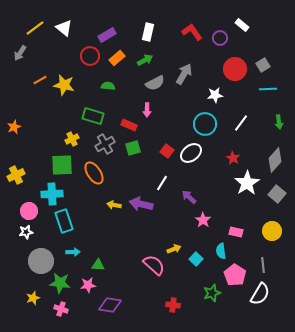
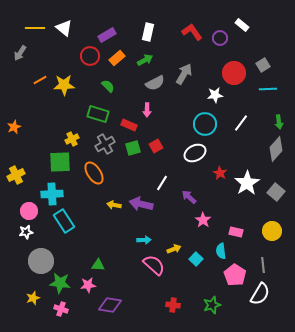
yellow line at (35, 28): rotated 36 degrees clockwise
red circle at (235, 69): moved 1 px left, 4 px down
yellow star at (64, 85): rotated 15 degrees counterclockwise
green semicircle at (108, 86): rotated 40 degrees clockwise
green rectangle at (93, 116): moved 5 px right, 2 px up
red square at (167, 151): moved 11 px left, 5 px up; rotated 24 degrees clockwise
white ellipse at (191, 153): moved 4 px right; rotated 10 degrees clockwise
red star at (233, 158): moved 13 px left, 15 px down
gray diamond at (275, 160): moved 1 px right, 11 px up
green square at (62, 165): moved 2 px left, 3 px up
gray square at (277, 194): moved 1 px left, 2 px up
cyan rectangle at (64, 221): rotated 15 degrees counterclockwise
cyan arrow at (73, 252): moved 71 px right, 12 px up
green star at (212, 293): moved 12 px down
